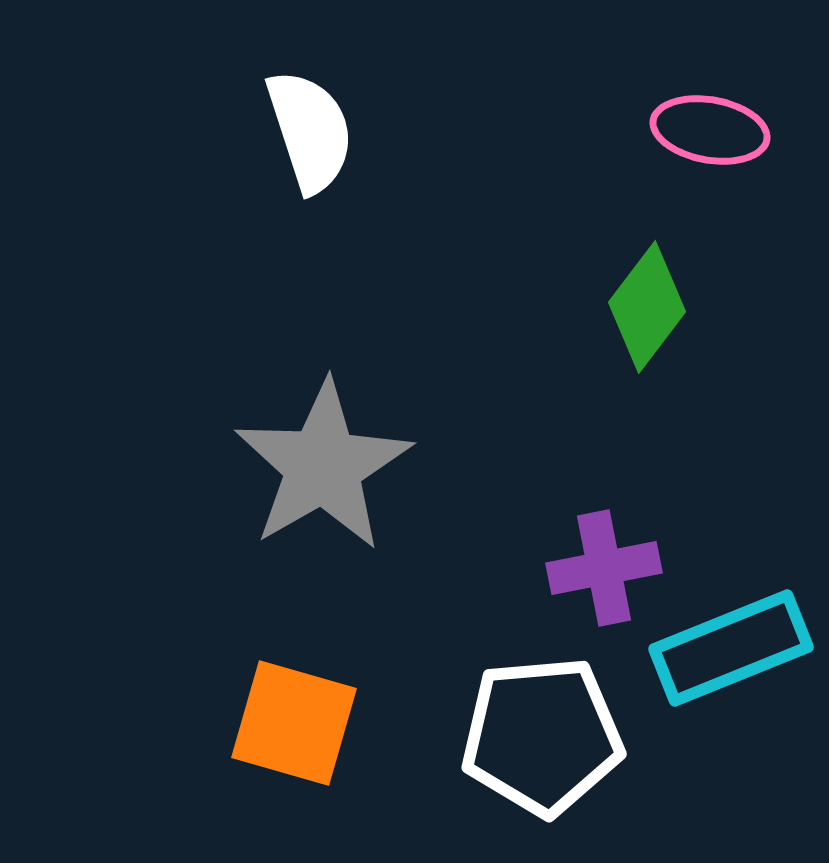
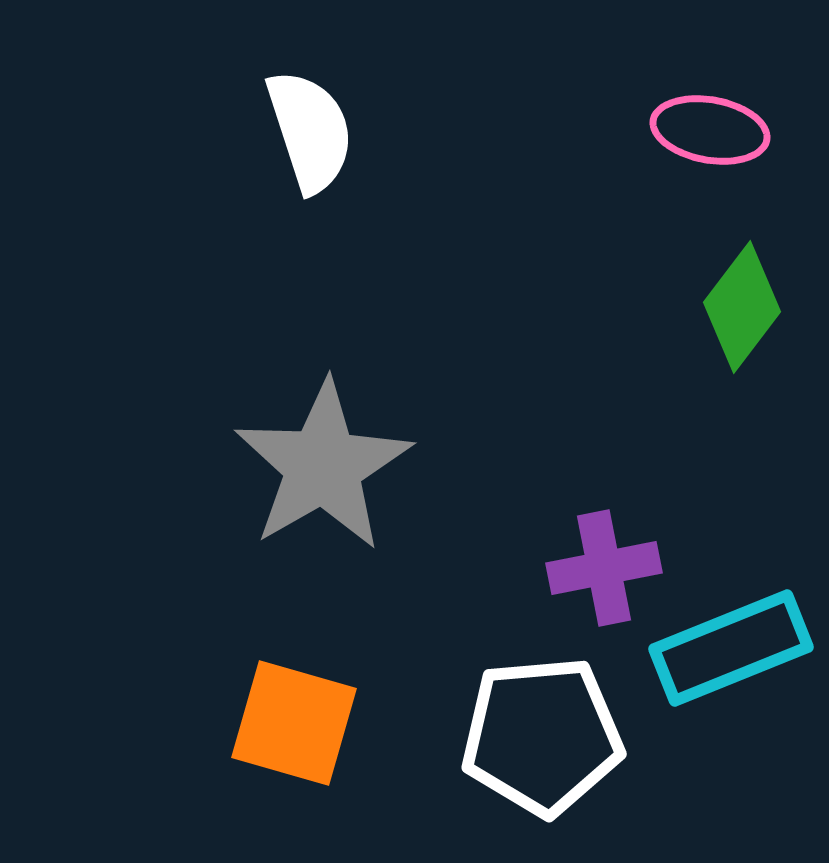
green diamond: moved 95 px right
